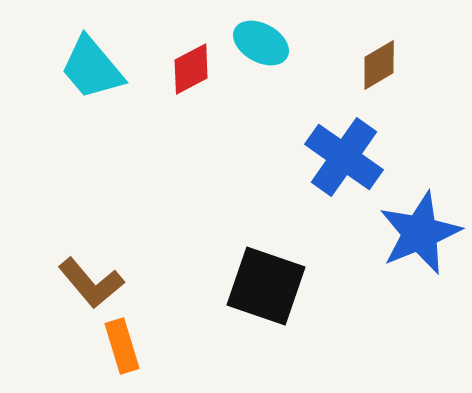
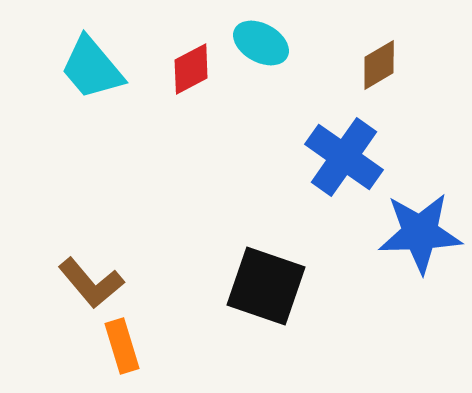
blue star: rotated 20 degrees clockwise
